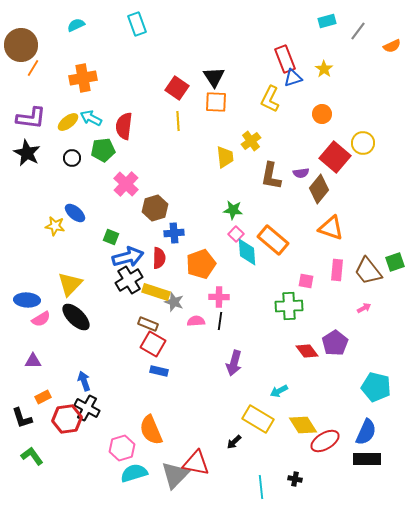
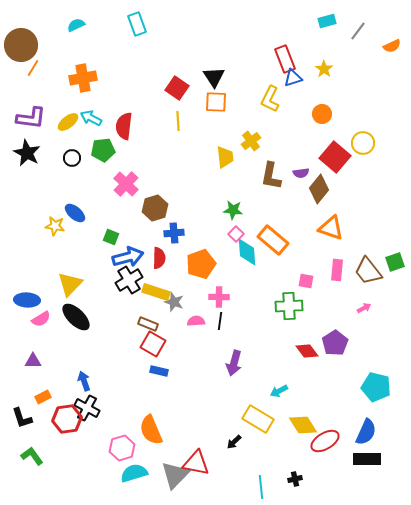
black cross at (295, 479): rotated 24 degrees counterclockwise
